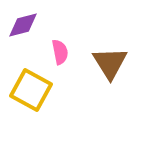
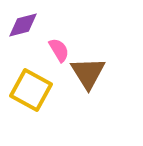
pink semicircle: moved 1 px left, 2 px up; rotated 20 degrees counterclockwise
brown triangle: moved 22 px left, 10 px down
